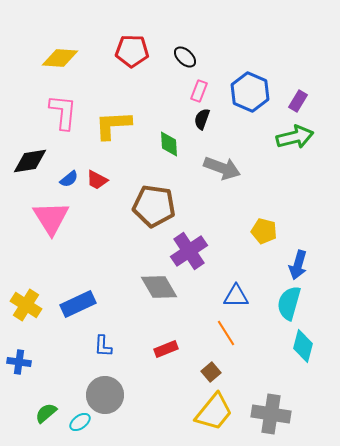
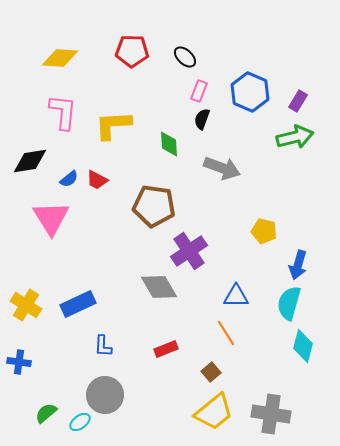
yellow trapezoid: rotated 12 degrees clockwise
